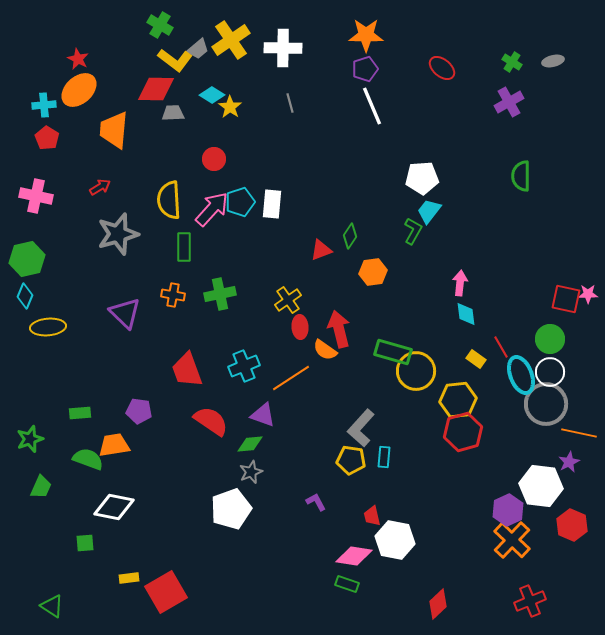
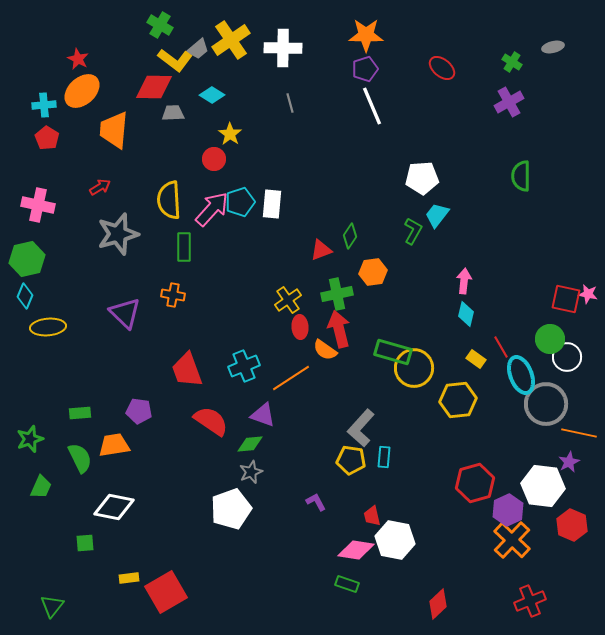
gray ellipse at (553, 61): moved 14 px up
red diamond at (156, 89): moved 2 px left, 2 px up
orange ellipse at (79, 90): moved 3 px right, 1 px down
yellow star at (230, 107): moved 27 px down
pink cross at (36, 196): moved 2 px right, 9 px down
cyan trapezoid at (429, 211): moved 8 px right, 4 px down
pink arrow at (460, 283): moved 4 px right, 2 px up
green cross at (220, 294): moved 117 px right
pink star at (588, 294): rotated 12 degrees clockwise
cyan diamond at (466, 314): rotated 20 degrees clockwise
yellow circle at (416, 371): moved 2 px left, 3 px up
white circle at (550, 372): moved 17 px right, 15 px up
red hexagon at (463, 432): moved 12 px right, 51 px down
green semicircle at (88, 459): moved 8 px left, 1 px up; rotated 44 degrees clockwise
white hexagon at (541, 486): moved 2 px right
pink diamond at (354, 556): moved 2 px right, 6 px up
green triangle at (52, 606): rotated 35 degrees clockwise
